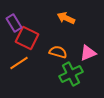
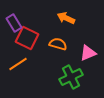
orange semicircle: moved 8 px up
orange line: moved 1 px left, 1 px down
green cross: moved 3 px down
